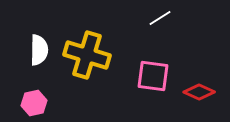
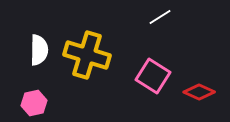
white line: moved 1 px up
pink square: rotated 24 degrees clockwise
